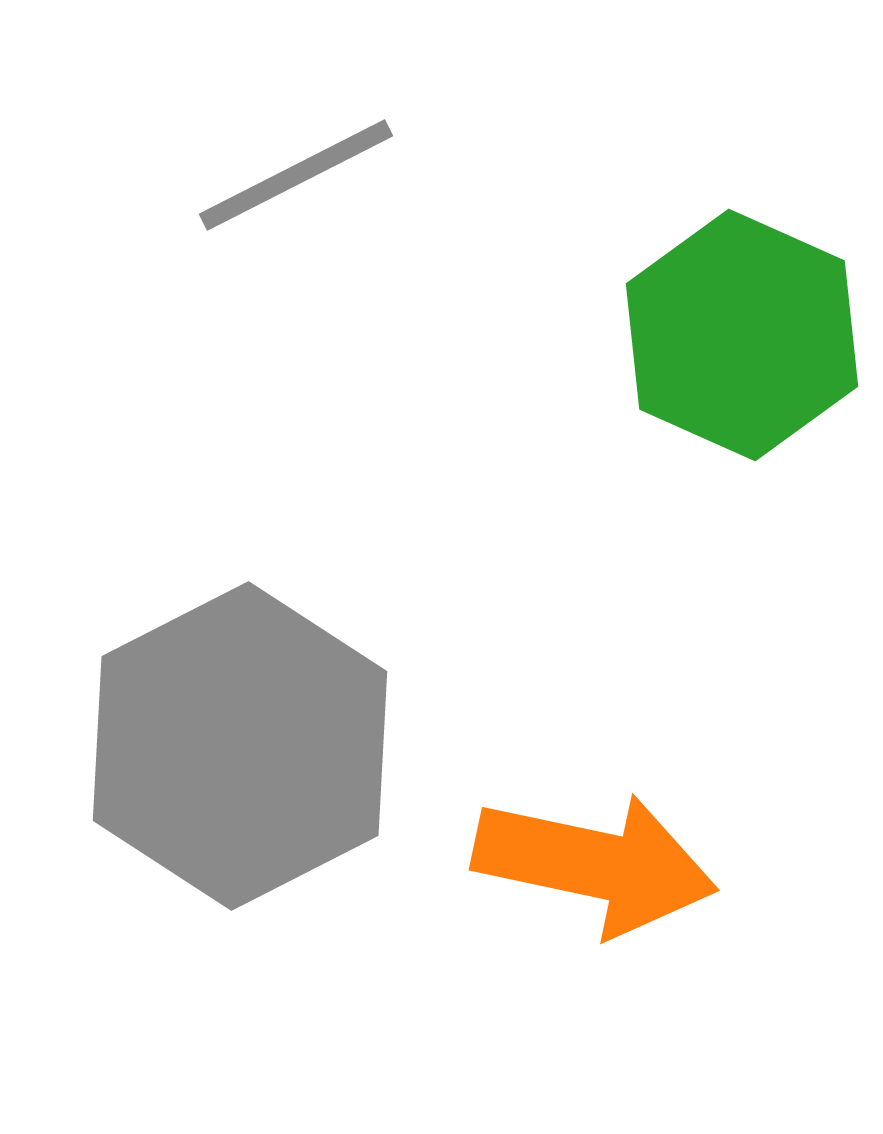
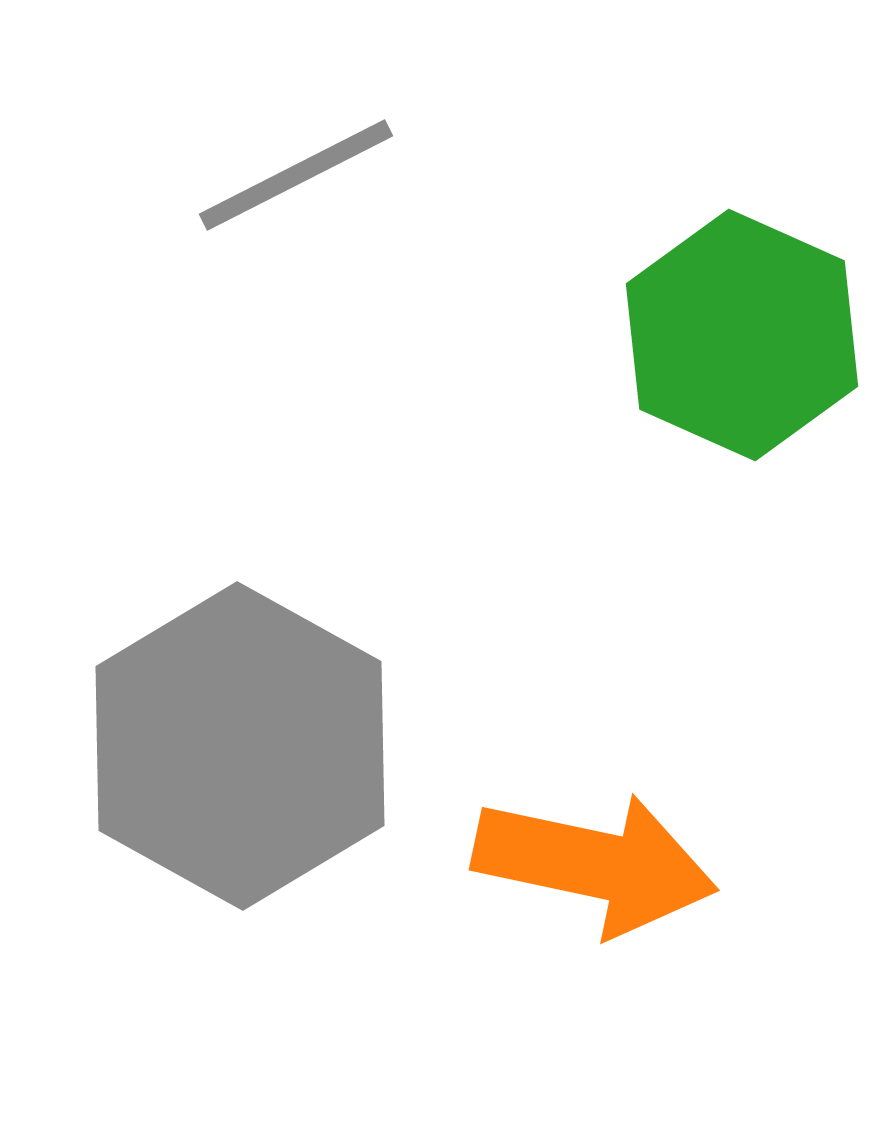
gray hexagon: rotated 4 degrees counterclockwise
